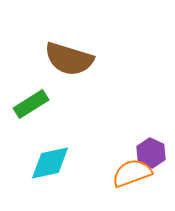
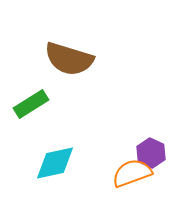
cyan diamond: moved 5 px right
